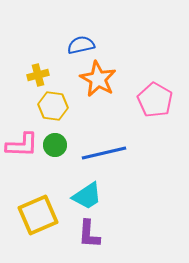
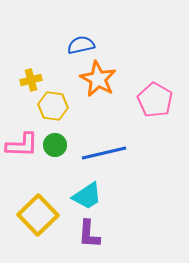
yellow cross: moved 7 px left, 5 px down
yellow square: rotated 21 degrees counterclockwise
